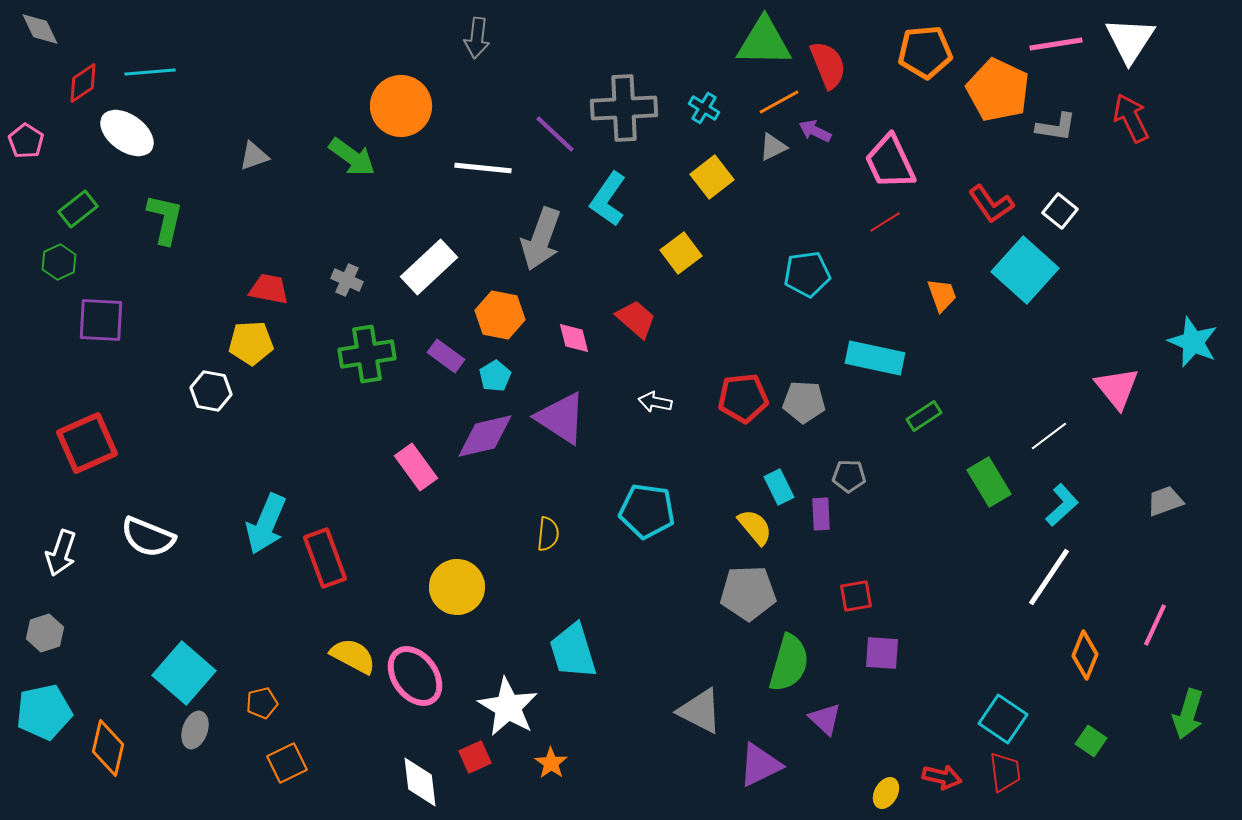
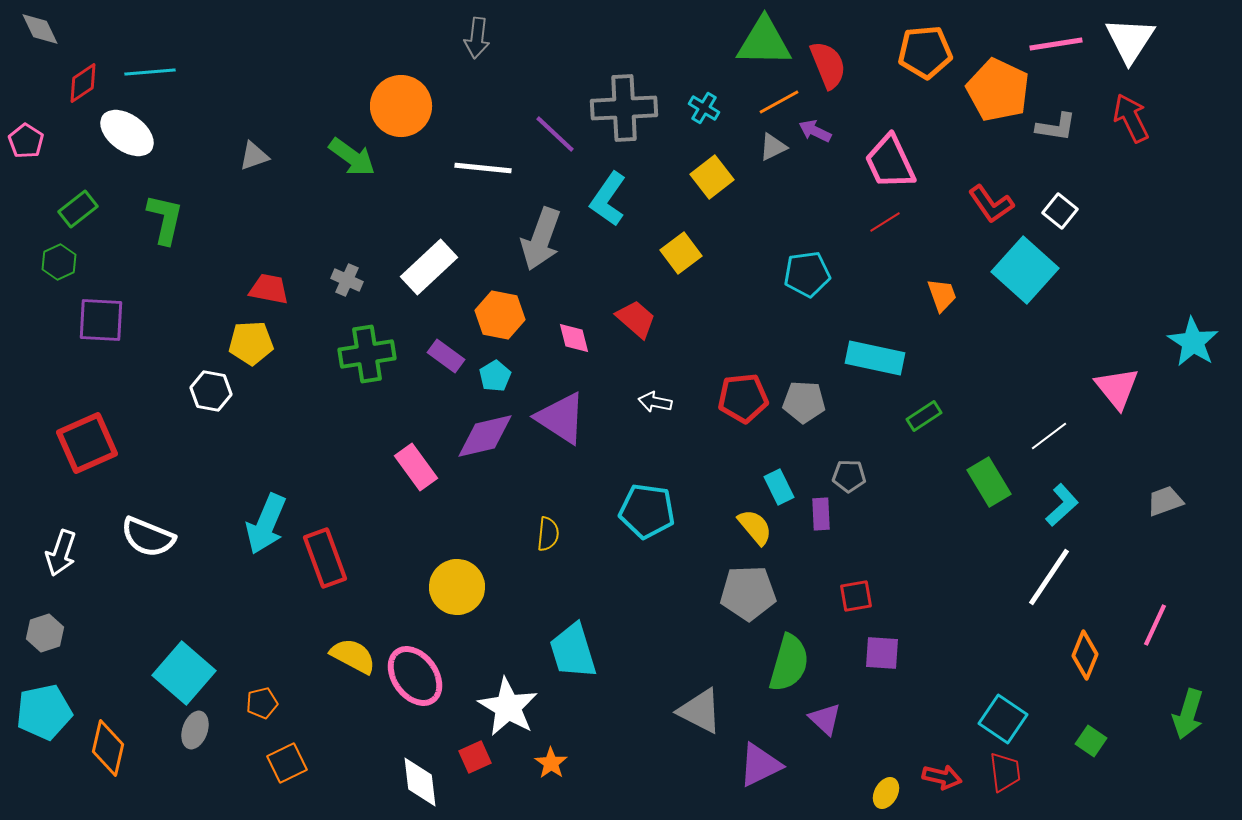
cyan star at (1193, 342): rotated 9 degrees clockwise
